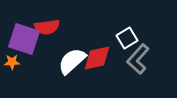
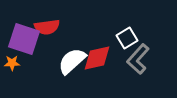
orange star: moved 1 px down
